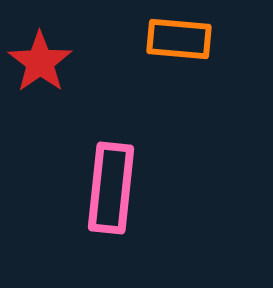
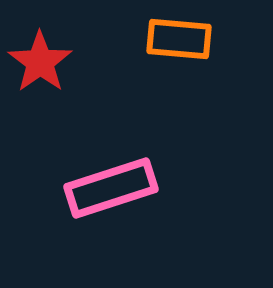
pink rectangle: rotated 66 degrees clockwise
